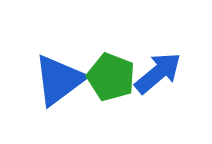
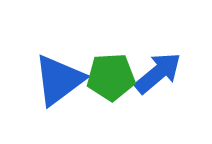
green pentagon: rotated 24 degrees counterclockwise
